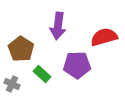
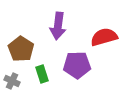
green rectangle: rotated 30 degrees clockwise
gray cross: moved 3 px up
